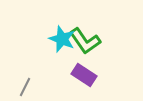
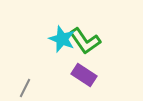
gray line: moved 1 px down
